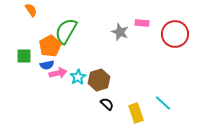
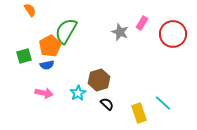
orange semicircle: moved 1 px left
pink rectangle: rotated 64 degrees counterclockwise
red circle: moved 2 px left
green square: rotated 14 degrees counterclockwise
pink arrow: moved 14 px left, 20 px down; rotated 24 degrees clockwise
cyan star: moved 16 px down
yellow rectangle: moved 3 px right
